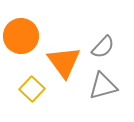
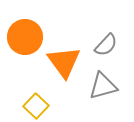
orange circle: moved 4 px right, 1 px down
gray semicircle: moved 3 px right, 2 px up
yellow square: moved 4 px right, 17 px down
